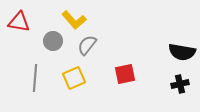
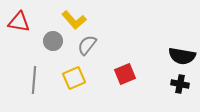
black semicircle: moved 4 px down
red square: rotated 10 degrees counterclockwise
gray line: moved 1 px left, 2 px down
black cross: rotated 24 degrees clockwise
